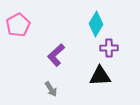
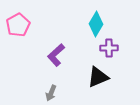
black triangle: moved 2 px left, 1 px down; rotated 20 degrees counterclockwise
gray arrow: moved 4 px down; rotated 56 degrees clockwise
